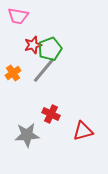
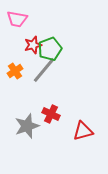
pink trapezoid: moved 1 px left, 3 px down
orange cross: moved 2 px right, 2 px up
gray star: moved 9 px up; rotated 15 degrees counterclockwise
